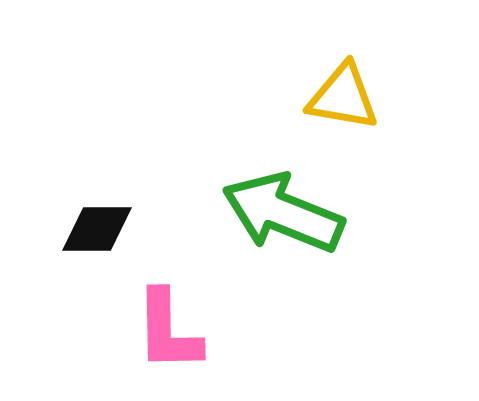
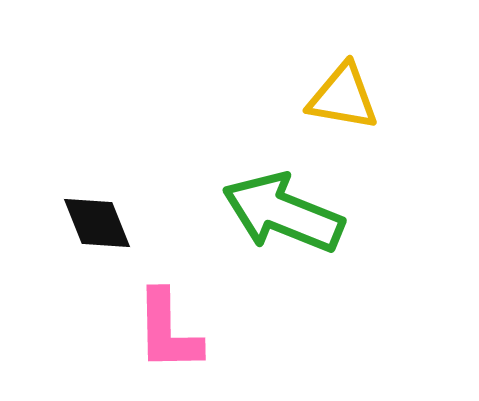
black diamond: moved 6 px up; rotated 68 degrees clockwise
